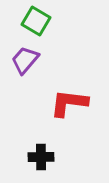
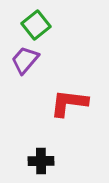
green square: moved 4 px down; rotated 20 degrees clockwise
black cross: moved 4 px down
